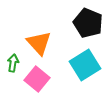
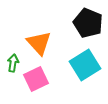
pink square: moved 1 px left; rotated 25 degrees clockwise
